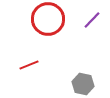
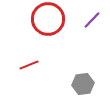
gray hexagon: rotated 20 degrees counterclockwise
